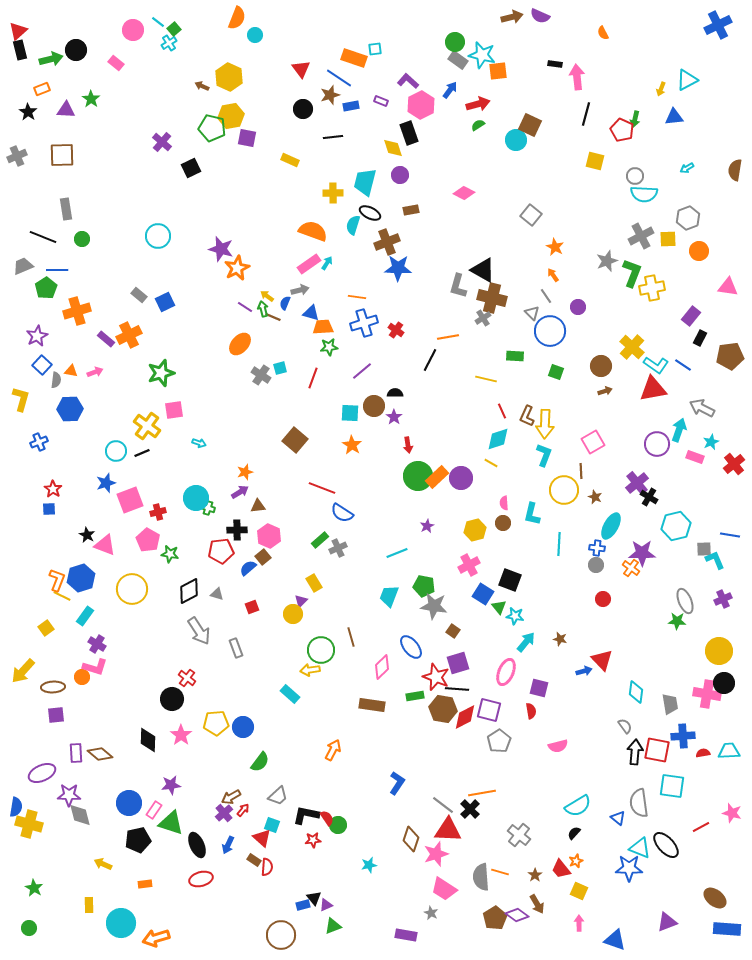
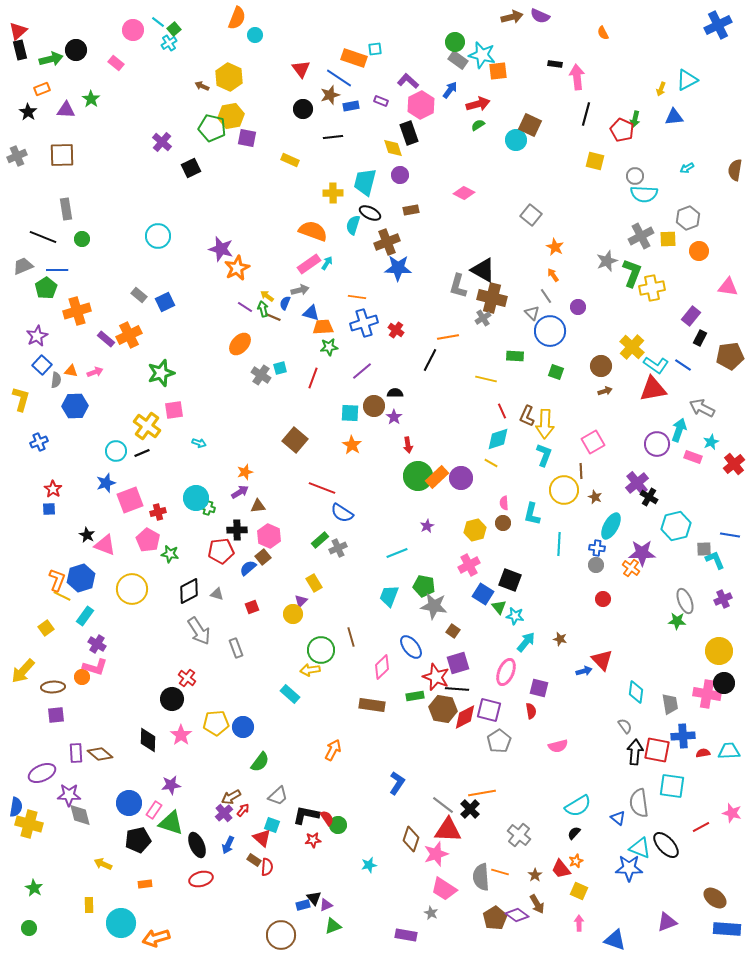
blue hexagon at (70, 409): moved 5 px right, 3 px up
pink rectangle at (695, 457): moved 2 px left
